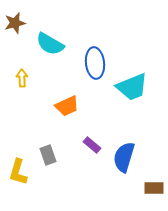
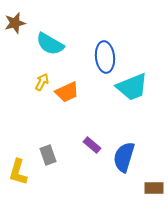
blue ellipse: moved 10 px right, 6 px up
yellow arrow: moved 20 px right, 4 px down; rotated 30 degrees clockwise
orange trapezoid: moved 14 px up
